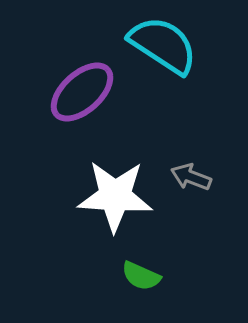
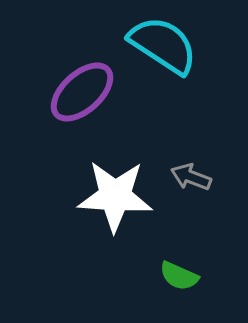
green semicircle: moved 38 px right
